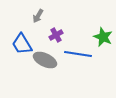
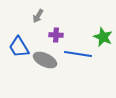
purple cross: rotated 32 degrees clockwise
blue trapezoid: moved 3 px left, 3 px down
